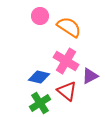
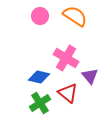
orange semicircle: moved 6 px right, 11 px up
pink cross: moved 3 px up
purple triangle: rotated 42 degrees counterclockwise
red triangle: moved 1 px right, 2 px down
